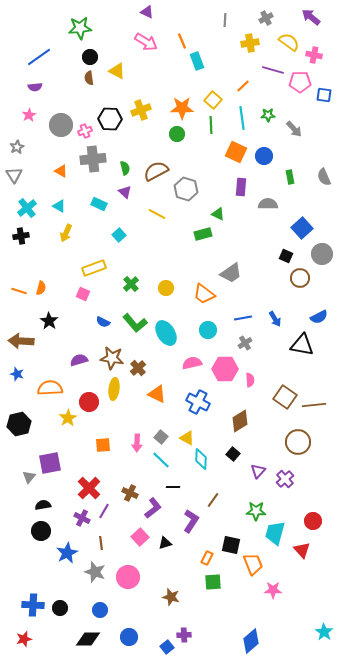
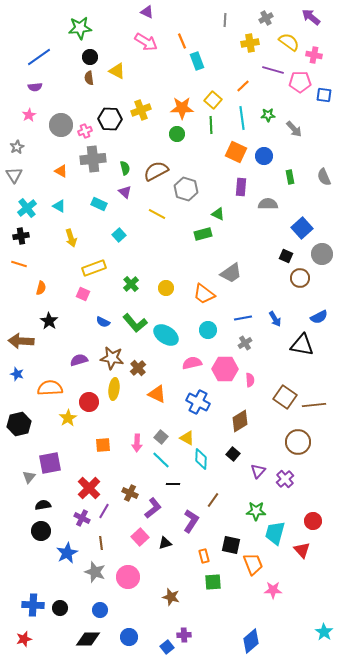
yellow arrow at (66, 233): moved 5 px right, 5 px down; rotated 42 degrees counterclockwise
orange line at (19, 291): moved 27 px up
cyan ellipse at (166, 333): moved 2 px down; rotated 25 degrees counterclockwise
black line at (173, 487): moved 3 px up
orange rectangle at (207, 558): moved 3 px left, 2 px up; rotated 40 degrees counterclockwise
